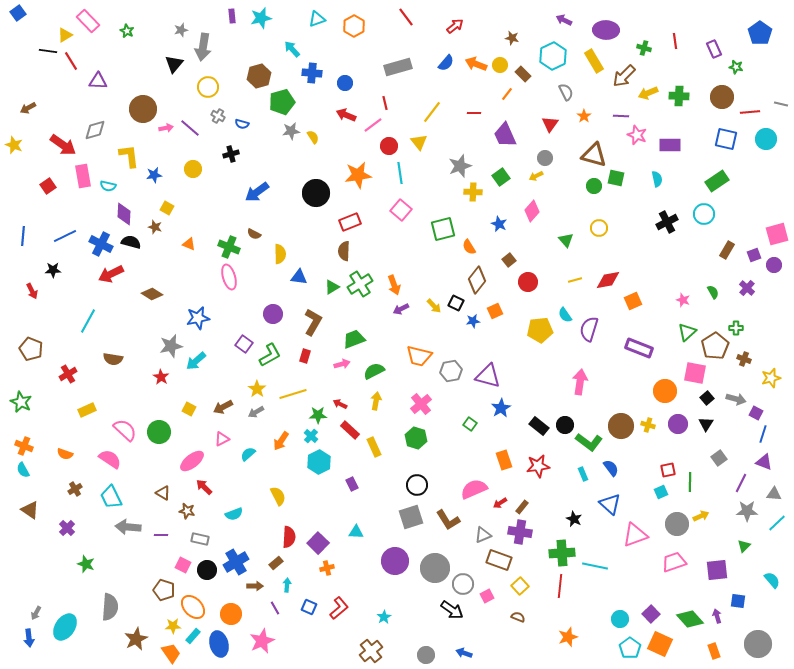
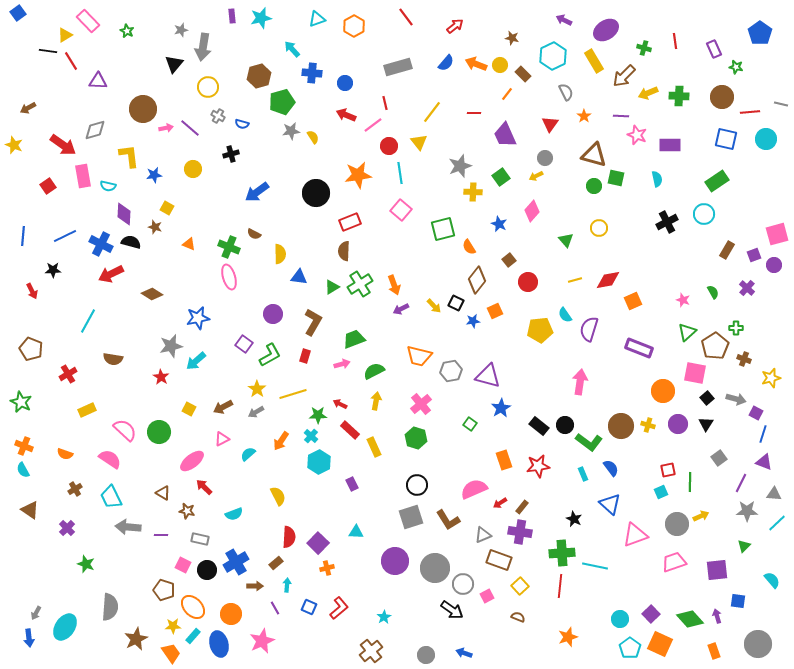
purple ellipse at (606, 30): rotated 35 degrees counterclockwise
orange circle at (665, 391): moved 2 px left
